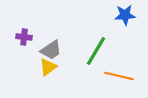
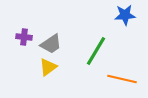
gray trapezoid: moved 6 px up
orange line: moved 3 px right, 3 px down
